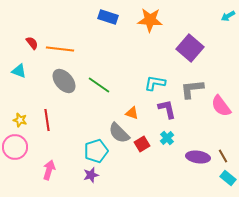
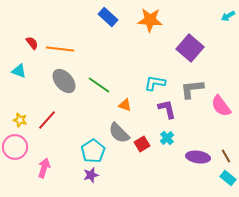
blue rectangle: rotated 24 degrees clockwise
orange triangle: moved 7 px left, 8 px up
red line: rotated 50 degrees clockwise
cyan pentagon: moved 3 px left; rotated 15 degrees counterclockwise
brown line: moved 3 px right
pink arrow: moved 5 px left, 2 px up
